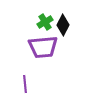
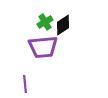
black diamond: rotated 30 degrees clockwise
